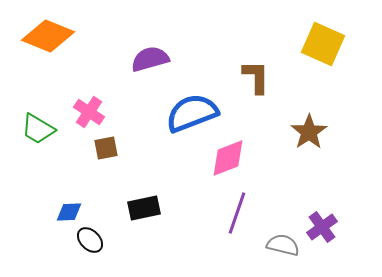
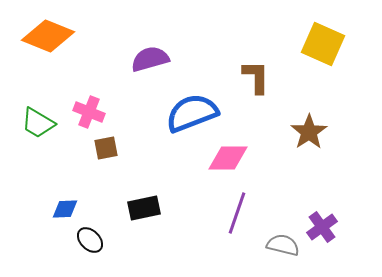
pink cross: rotated 12 degrees counterclockwise
green trapezoid: moved 6 px up
pink diamond: rotated 21 degrees clockwise
blue diamond: moved 4 px left, 3 px up
